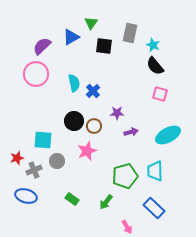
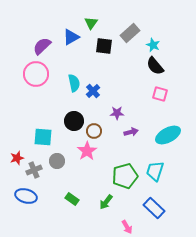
gray rectangle: rotated 36 degrees clockwise
brown circle: moved 5 px down
cyan square: moved 3 px up
pink star: rotated 12 degrees counterclockwise
cyan trapezoid: rotated 20 degrees clockwise
